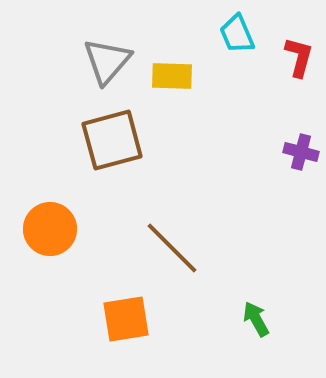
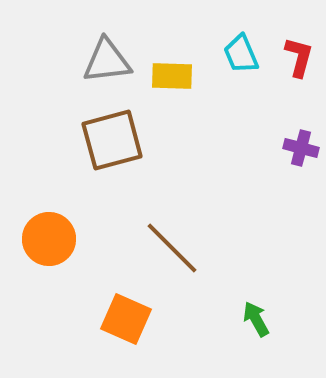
cyan trapezoid: moved 4 px right, 20 px down
gray triangle: rotated 42 degrees clockwise
purple cross: moved 4 px up
orange circle: moved 1 px left, 10 px down
orange square: rotated 33 degrees clockwise
